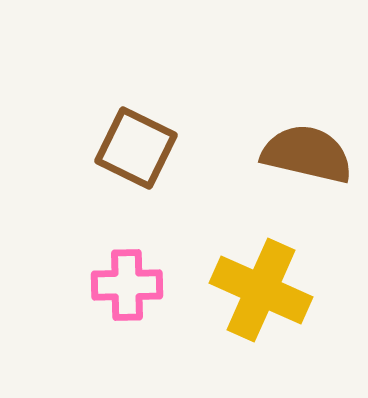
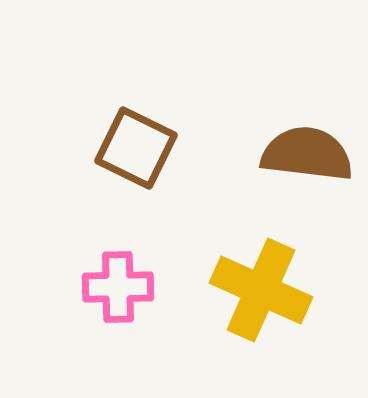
brown semicircle: rotated 6 degrees counterclockwise
pink cross: moved 9 px left, 2 px down
